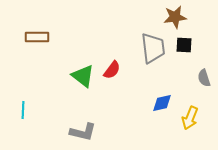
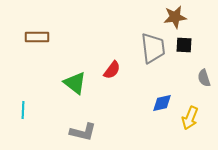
green triangle: moved 8 px left, 7 px down
